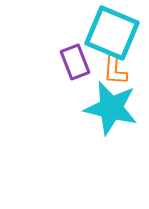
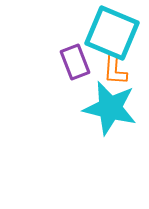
cyan star: moved 1 px left
